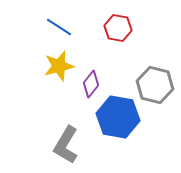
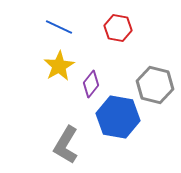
blue line: rotated 8 degrees counterclockwise
yellow star: rotated 16 degrees counterclockwise
